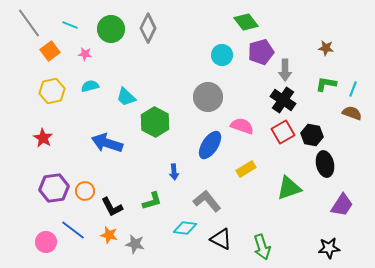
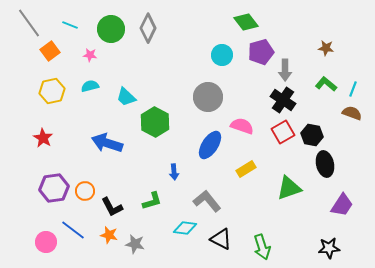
pink star at (85, 54): moved 5 px right, 1 px down
green L-shape at (326, 84): rotated 30 degrees clockwise
